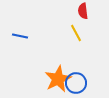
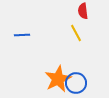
blue line: moved 2 px right, 1 px up; rotated 14 degrees counterclockwise
